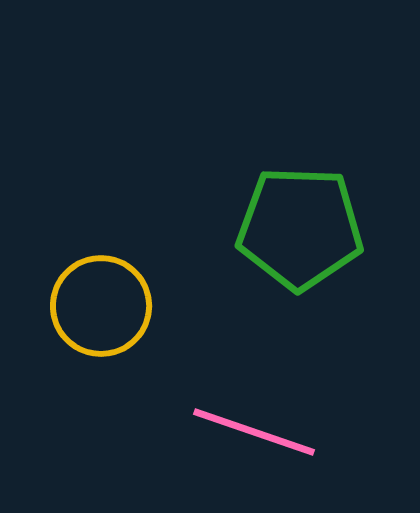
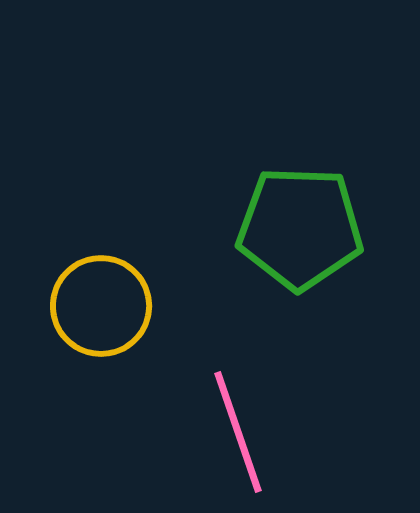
pink line: moved 16 px left; rotated 52 degrees clockwise
